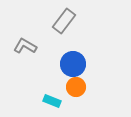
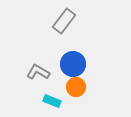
gray L-shape: moved 13 px right, 26 px down
